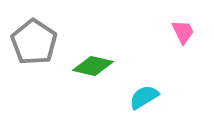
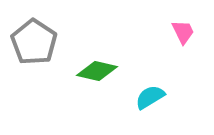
green diamond: moved 4 px right, 5 px down
cyan semicircle: moved 6 px right
